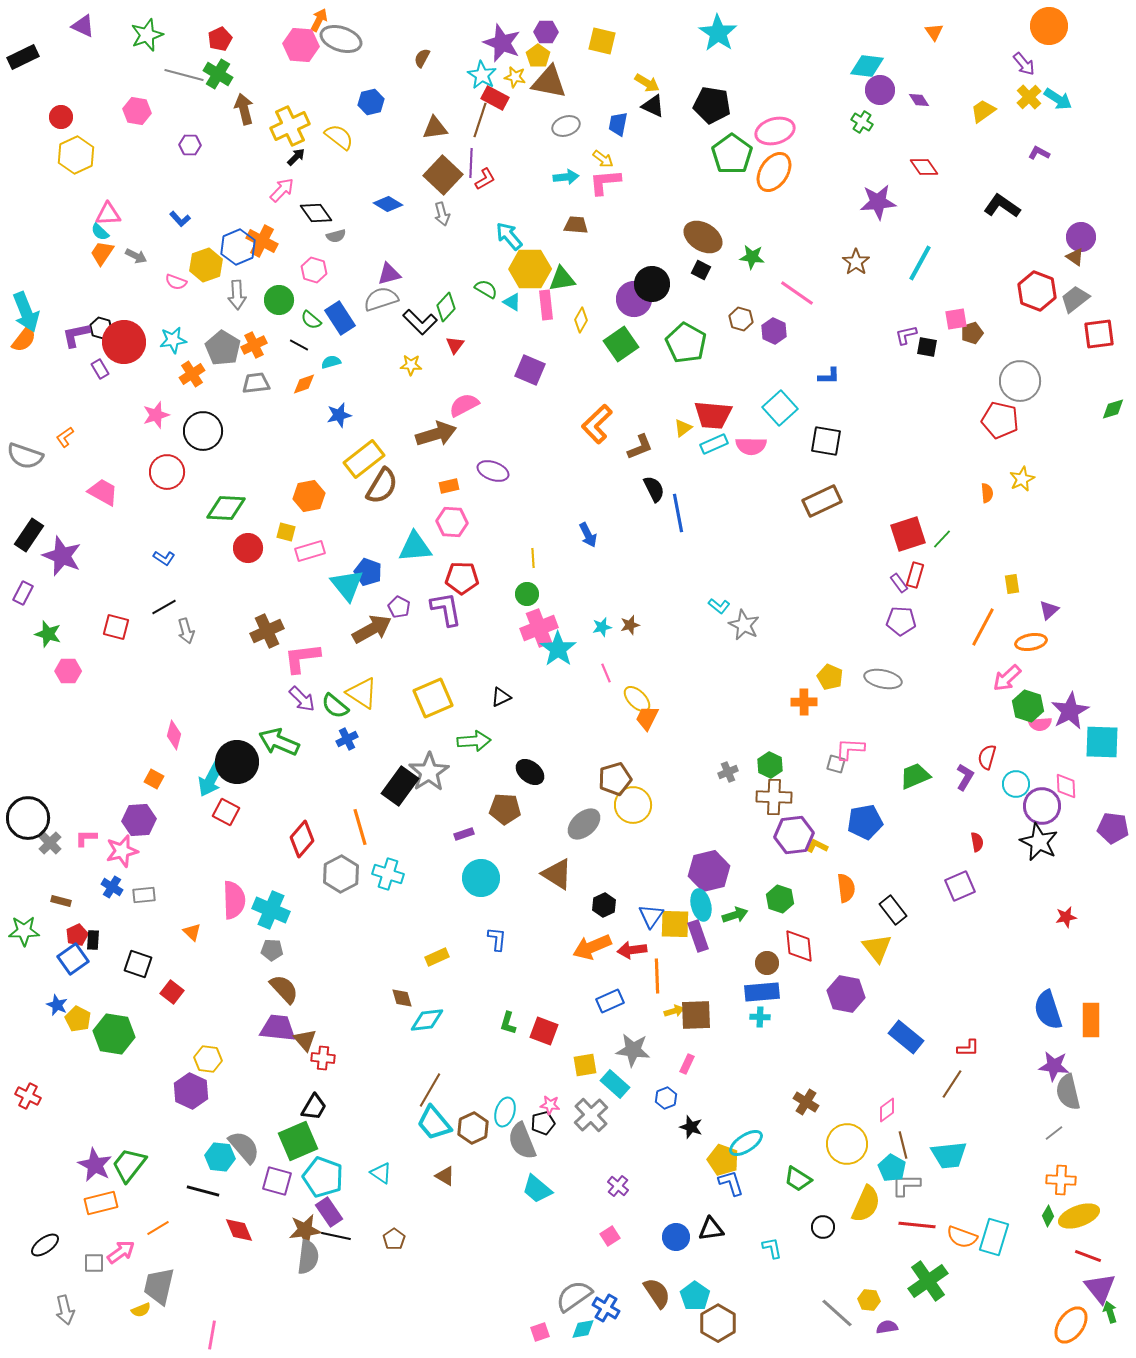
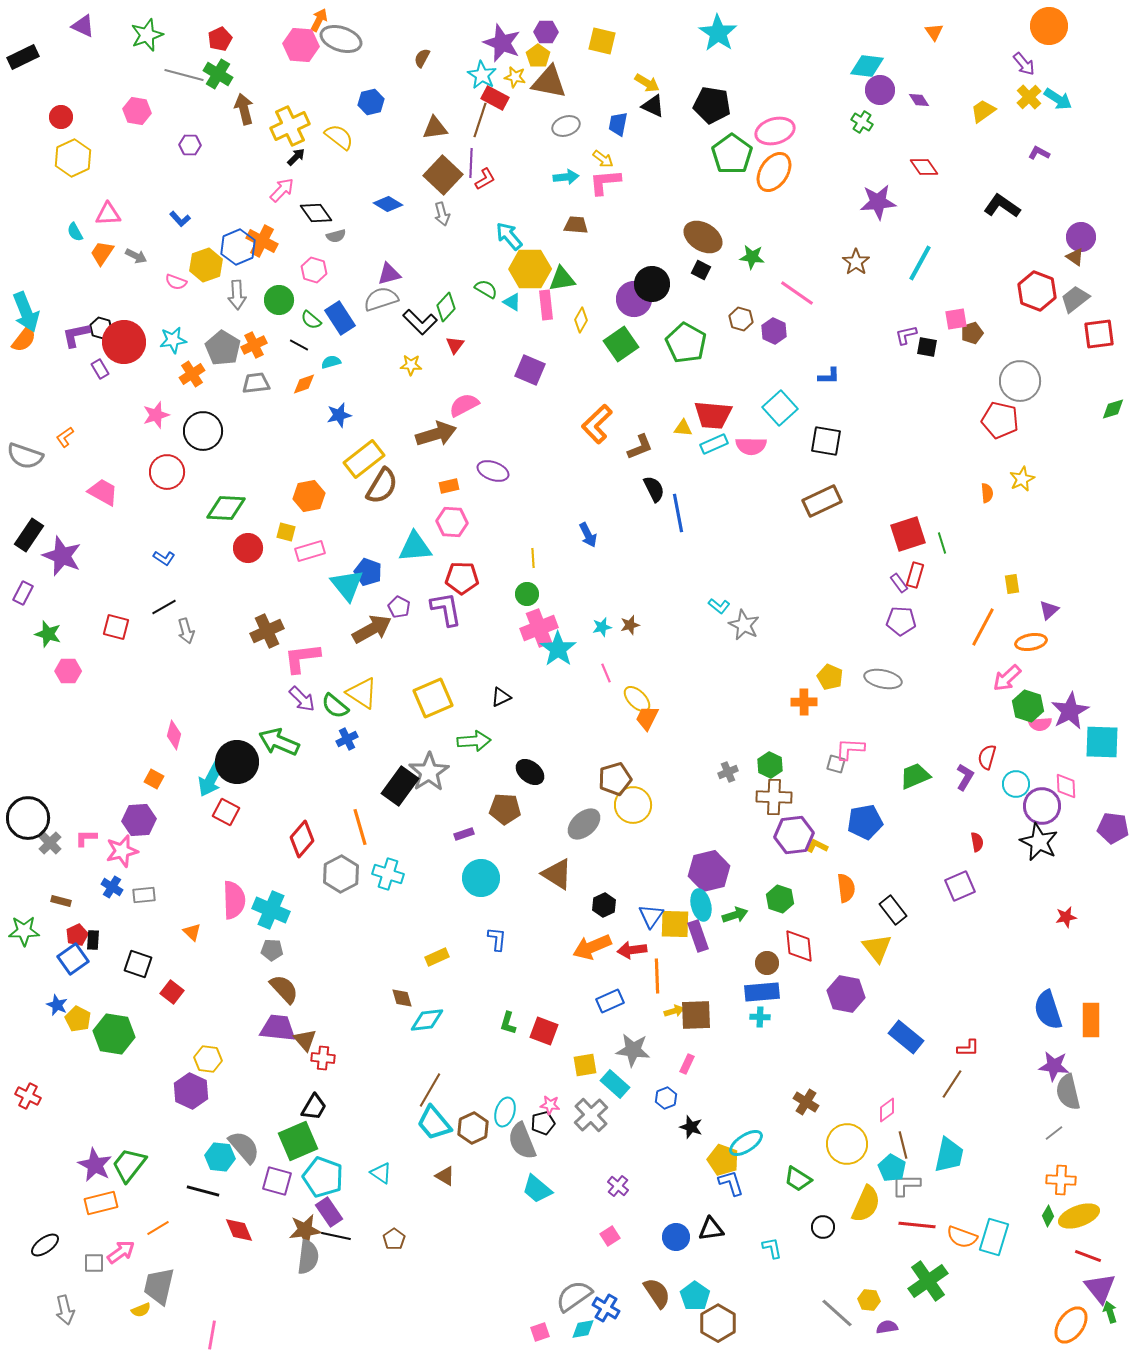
yellow hexagon at (76, 155): moved 3 px left, 3 px down
cyan semicircle at (100, 232): moved 25 px left; rotated 18 degrees clockwise
yellow triangle at (683, 428): rotated 42 degrees clockwise
green line at (942, 539): moved 4 px down; rotated 60 degrees counterclockwise
cyan trapezoid at (949, 1155): rotated 72 degrees counterclockwise
